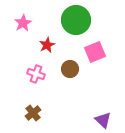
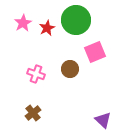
red star: moved 17 px up
